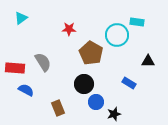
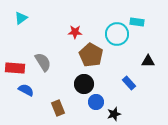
red star: moved 6 px right, 3 px down
cyan circle: moved 1 px up
brown pentagon: moved 2 px down
blue rectangle: rotated 16 degrees clockwise
